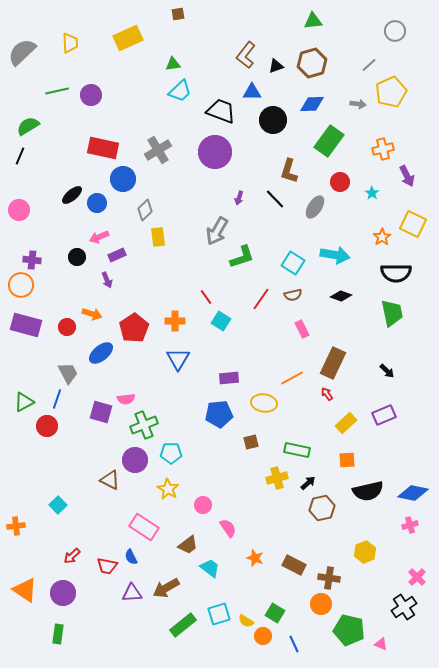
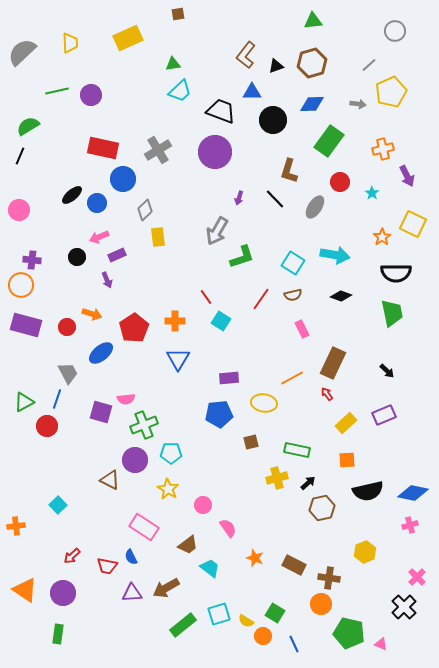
black cross at (404, 607): rotated 10 degrees counterclockwise
green pentagon at (349, 630): moved 3 px down
